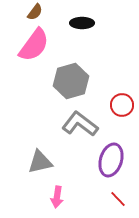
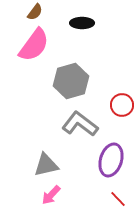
gray triangle: moved 6 px right, 3 px down
pink arrow: moved 6 px left, 2 px up; rotated 35 degrees clockwise
